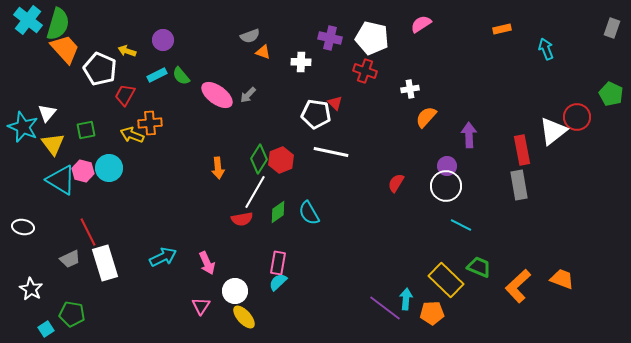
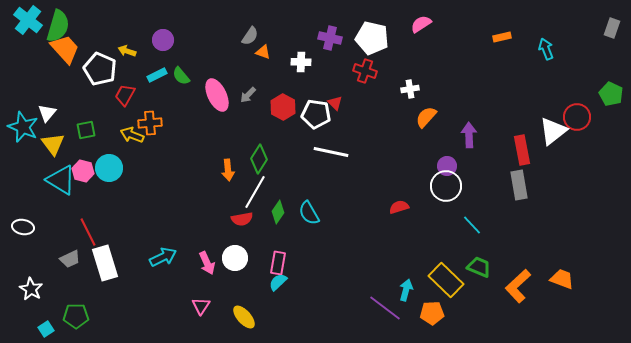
green semicircle at (58, 24): moved 2 px down
orange rectangle at (502, 29): moved 8 px down
gray semicircle at (250, 36): rotated 36 degrees counterclockwise
pink ellipse at (217, 95): rotated 28 degrees clockwise
red hexagon at (281, 160): moved 2 px right, 53 px up; rotated 10 degrees counterclockwise
orange arrow at (218, 168): moved 10 px right, 2 px down
red semicircle at (396, 183): moved 3 px right, 24 px down; rotated 42 degrees clockwise
green diamond at (278, 212): rotated 20 degrees counterclockwise
cyan line at (461, 225): moved 11 px right; rotated 20 degrees clockwise
white circle at (235, 291): moved 33 px up
cyan arrow at (406, 299): moved 9 px up; rotated 10 degrees clockwise
green pentagon at (72, 314): moved 4 px right, 2 px down; rotated 10 degrees counterclockwise
